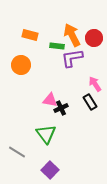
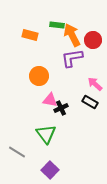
red circle: moved 1 px left, 2 px down
green rectangle: moved 21 px up
orange circle: moved 18 px right, 11 px down
pink arrow: rotated 14 degrees counterclockwise
black rectangle: rotated 28 degrees counterclockwise
